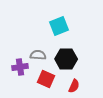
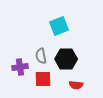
gray semicircle: moved 3 px right, 1 px down; rotated 105 degrees counterclockwise
red square: moved 3 px left; rotated 24 degrees counterclockwise
red semicircle: moved 2 px right, 1 px up; rotated 72 degrees clockwise
